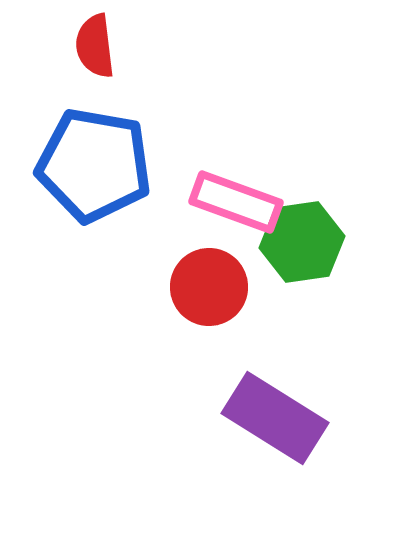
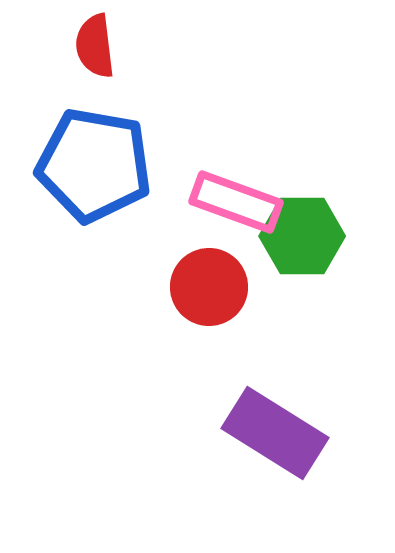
green hexagon: moved 6 px up; rotated 8 degrees clockwise
purple rectangle: moved 15 px down
